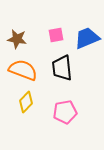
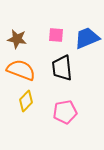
pink square: rotated 14 degrees clockwise
orange semicircle: moved 2 px left
yellow diamond: moved 1 px up
